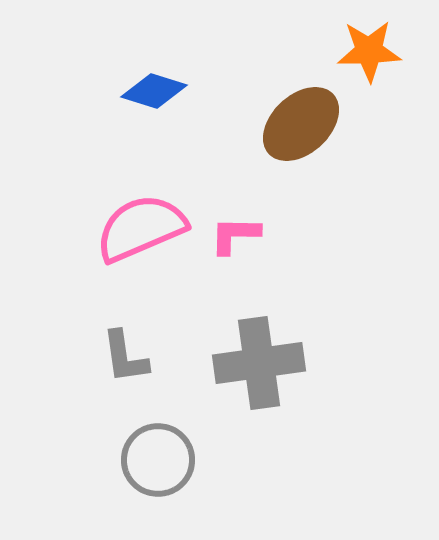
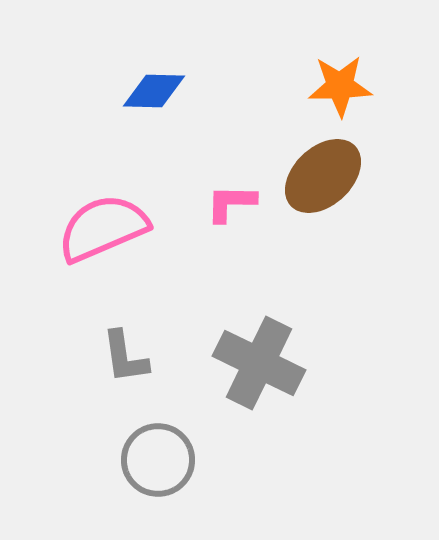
orange star: moved 29 px left, 35 px down
blue diamond: rotated 16 degrees counterclockwise
brown ellipse: moved 22 px right, 52 px down
pink semicircle: moved 38 px left
pink L-shape: moved 4 px left, 32 px up
gray cross: rotated 34 degrees clockwise
